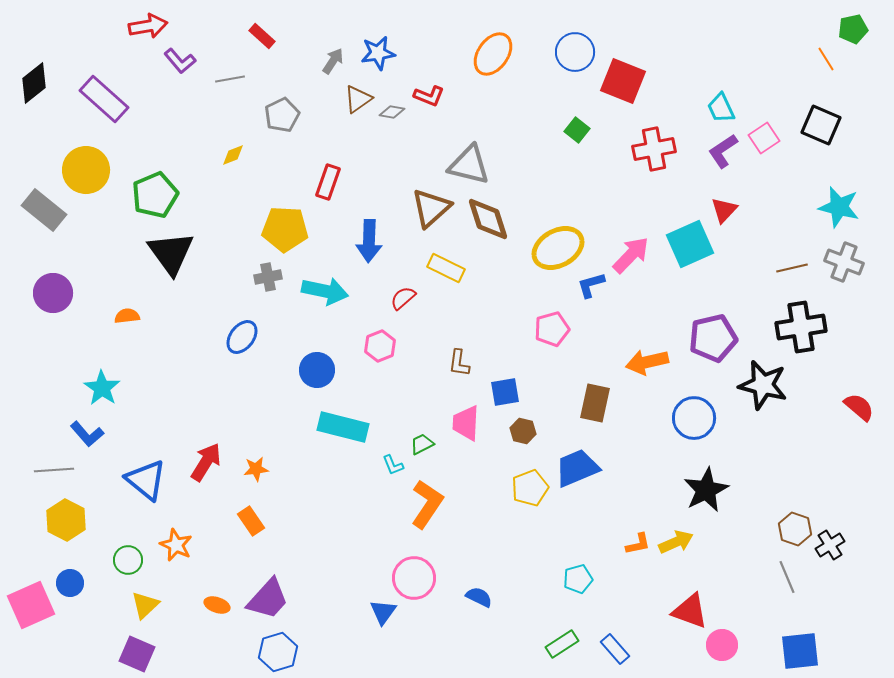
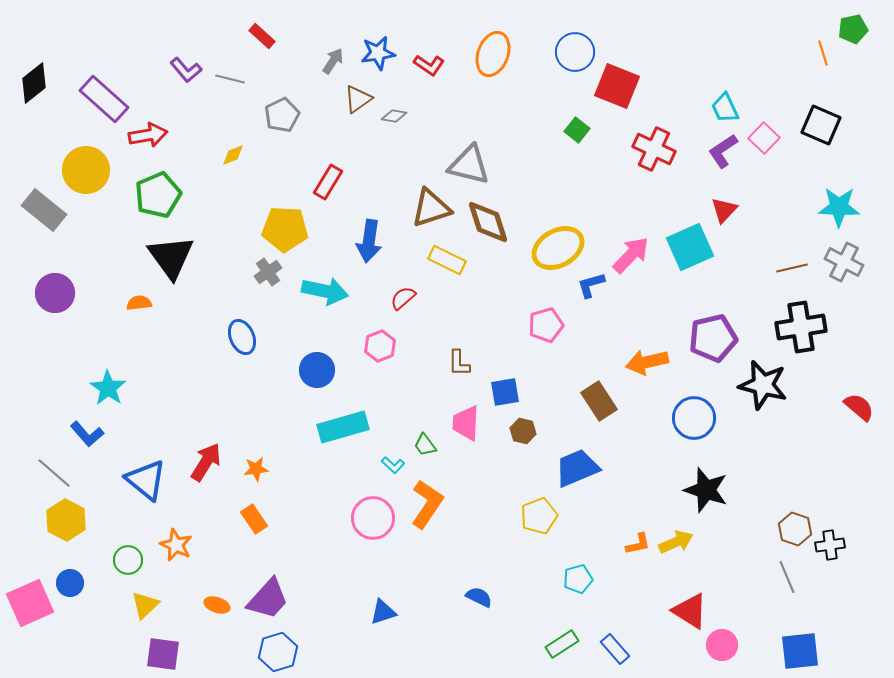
red arrow at (148, 26): moved 109 px down
orange ellipse at (493, 54): rotated 15 degrees counterclockwise
orange line at (826, 59): moved 3 px left, 6 px up; rotated 15 degrees clockwise
purple L-shape at (180, 61): moved 6 px right, 9 px down
gray line at (230, 79): rotated 24 degrees clockwise
red square at (623, 81): moved 6 px left, 5 px down
red L-shape at (429, 96): moved 31 px up; rotated 12 degrees clockwise
cyan trapezoid at (721, 108): moved 4 px right
gray diamond at (392, 112): moved 2 px right, 4 px down
pink square at (764, 138): rotated 12 degrees counterclockwise
red cross at (654, 149): rotated 36 degrees clockwise
red rectangle at (328, 182): rotated 12 degrees clockwise
green pentagon at (155, 195): moved 3 px right
cyan star at (839, 207): rotated 12 degrees counterclockwise
brown triangle at (431, 208): rotated 24 degrees clockwise
brown diamond at (488, 219): moved 3 px down
blue arrow at (369, 241): rotated 6 degrees clockwise
cyan square at (690, 244): moved 3 px down
black triangle at (171, 253): moved 4 px down
gray cross at (844, 262): rotated 6 degrees clockwise
yellow rectangle at (446, 268): moved 1 px right, 8 px up
gray cross at (268, 277): moved 5 px up; rotated 24 degrees counterclockwise
purple circle at (53, 293): moved 2 px right
orange semicircle at (127, 316): moved 12 px right, 13 px up
pink pentagon at (552, 329): moved 6 px left, 4 px up
blue ellipse at (242, 337): rotated 60 degrees counterclockwise
brown L-shape at (459, 363): rotated 8 degrees counterclockwise
cyan star at (102, 388): moved 6 px right
brown rectangle at (595, 403): moved 4 px right, 2 px up; rotated 45 degrees counterclockwise
cyan rectangle at (343, 427): rotated 30 degrees counterclockwise
green trapezoid at (422, 444): moved 3 px right, 1 px down; rotated 100 degrees counterclockwise
cyan L-shape at (393, 465): rotated 25 degrees counterclockwise
gray line at (54, 470): moved 3 px down; rotated 45 degrees clockwise
yellow pentagon at (530, 488): moved 9 px right, 28 px down
black star at (706, 490): rotated 27 degrees counterclockwise
orange rectangle at (251, 521): moved 3 px right, 2 px up
black cross at (830, 545): rotated 24 degrees clockwise
pink circle at (414, 578): moved 41 px left, 60 px up
pink square at (31, 605): moved 1 px left, 2 px up
red triangle at (690, 611): rotated 12 degrees clockwise
blue triangle at (383, 612): rotated 36 degrees clockwise
purple square at (137, 654): moved 26 px right; rotated 15 degrees counterclockwise
